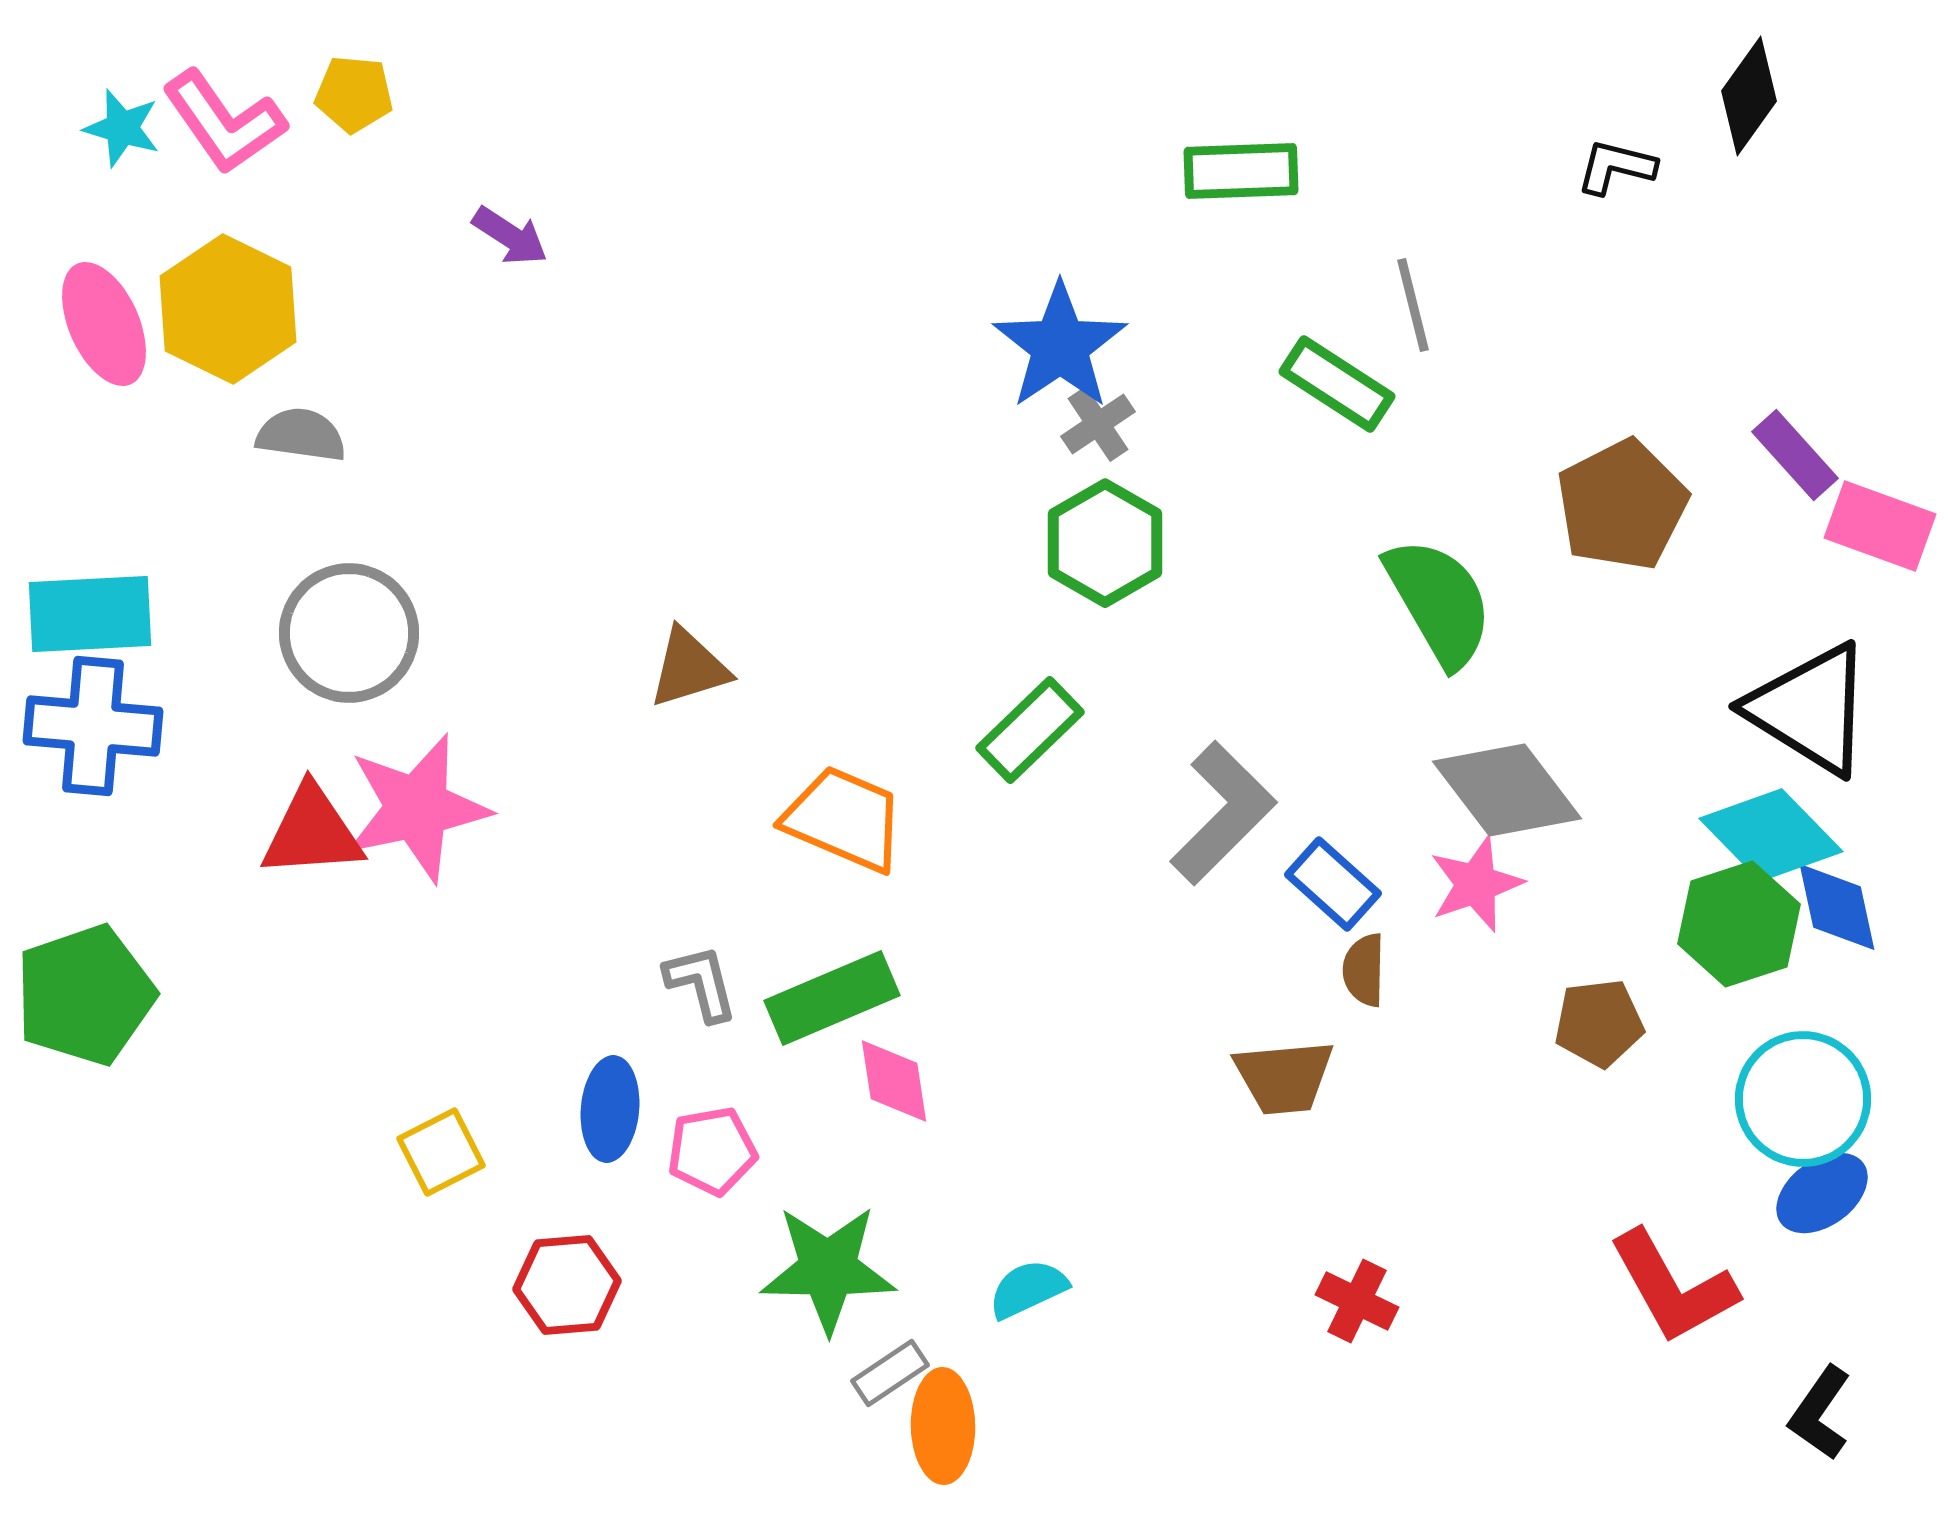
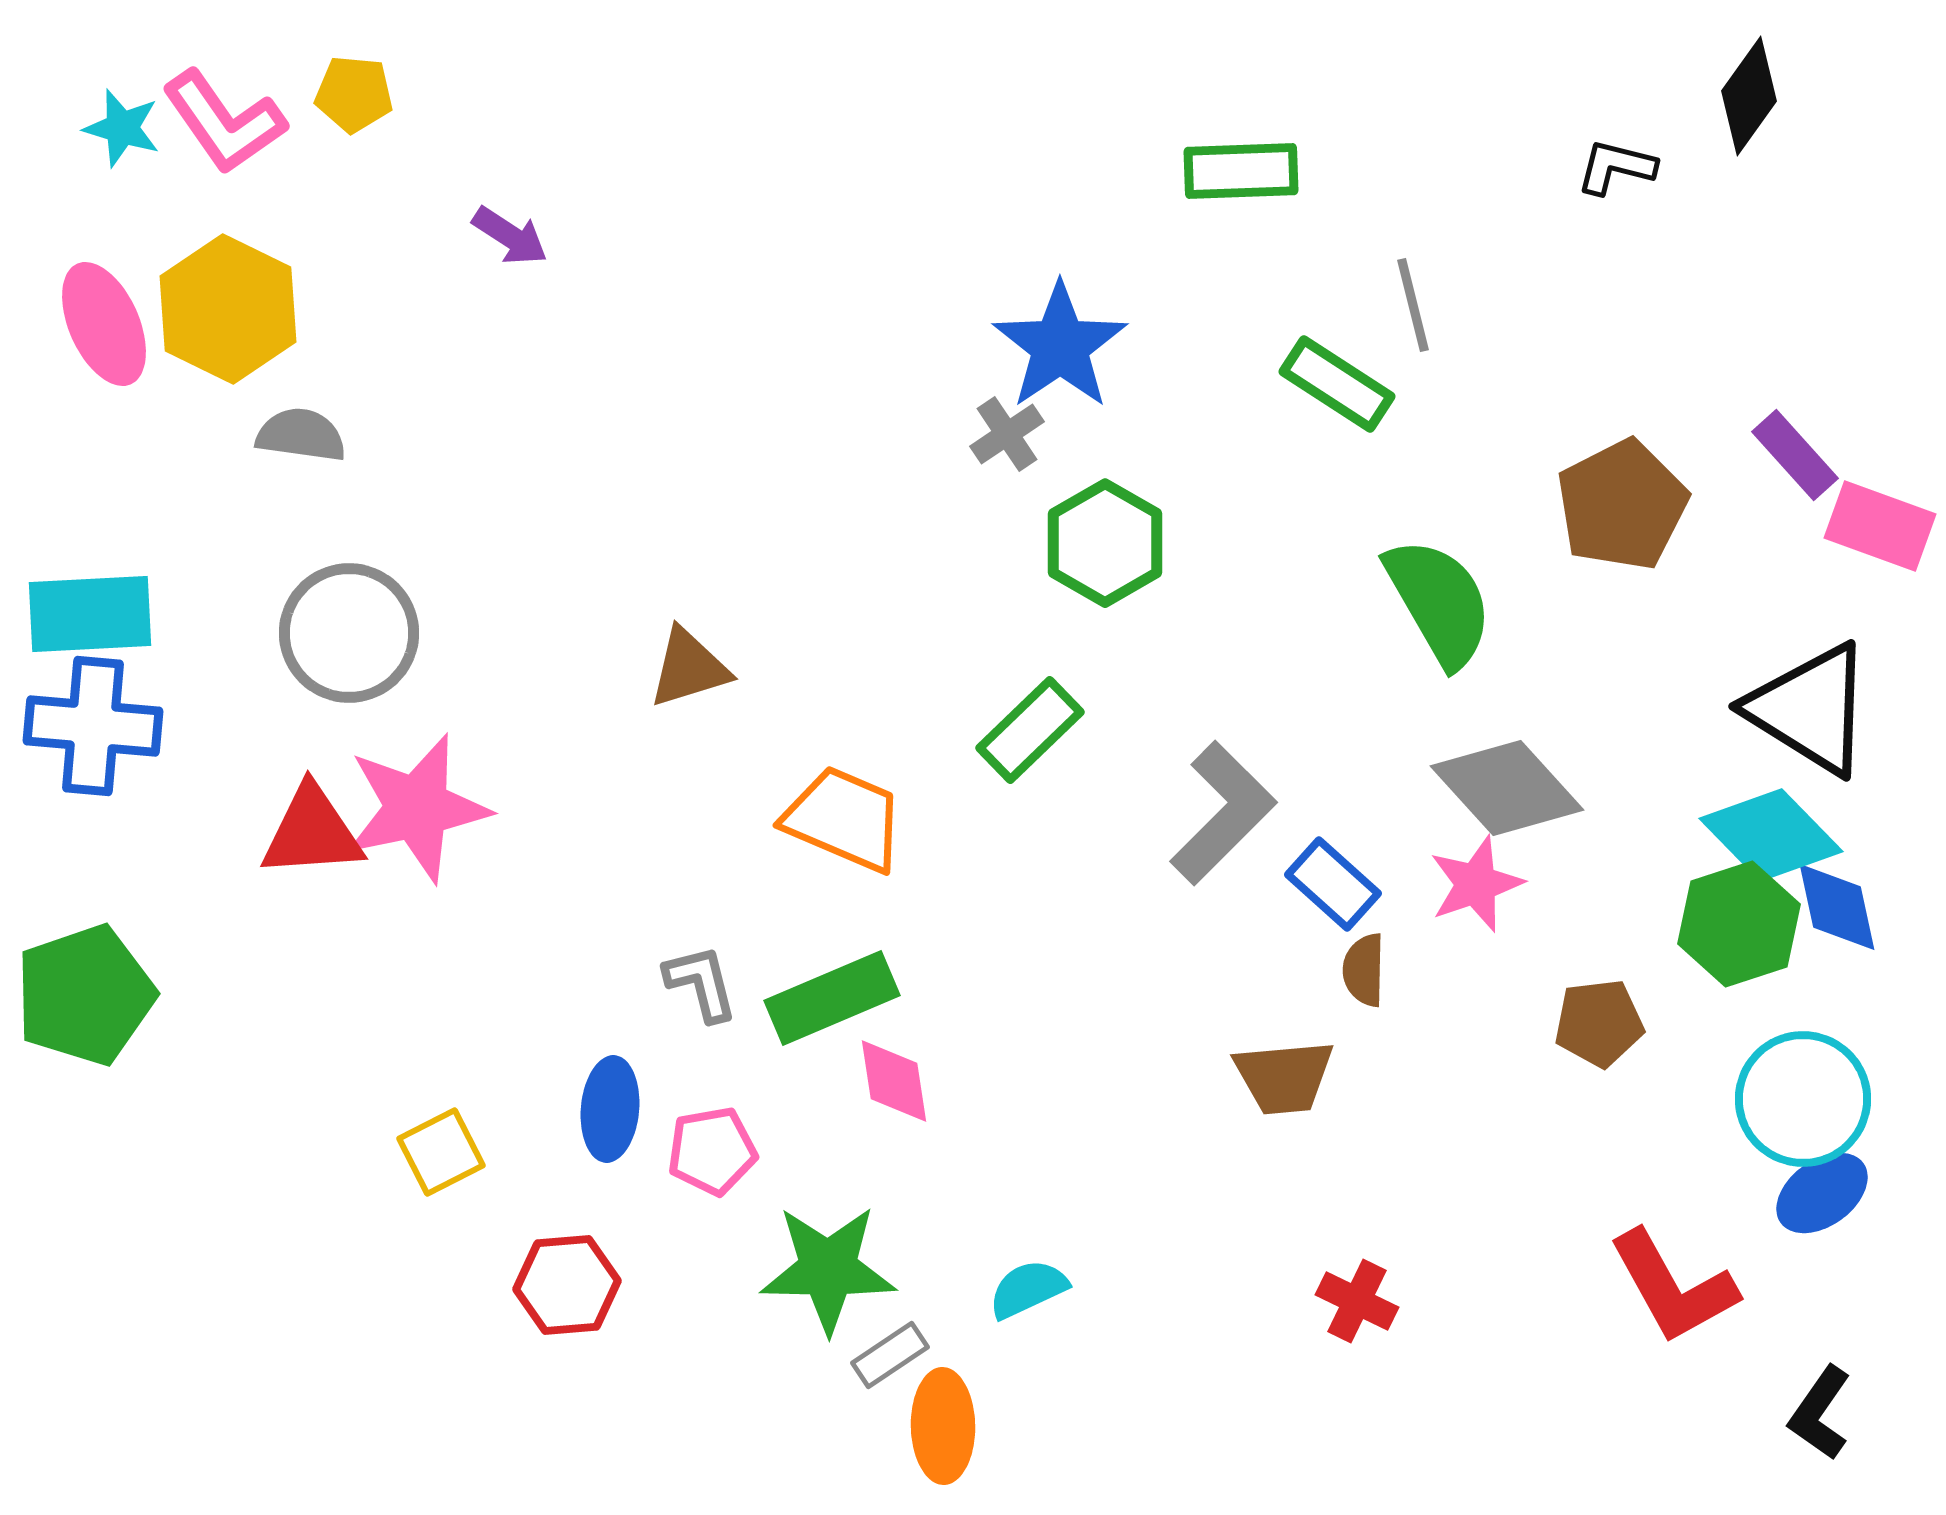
gray cross at (1098, 424): moved 91 px left, 10 px down
gray diamond at (1507, 790): moved 2 px up; rotated 5 degrees counterclockwise
gray rectangle at (890, 1373): moved 18 px up
